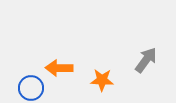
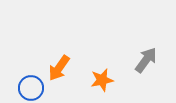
orange arrow: rotated 56 degrees counterclockwise
orange star: rotated 15 degrees counterclockwise
